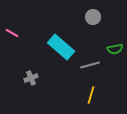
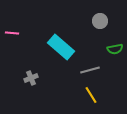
gray circle: moved 7 px right, 4 px down
pink line: rotated 24 degrees counterclockwise
gray line: moved 5 px down
yellow line: rotated 48 degrees counterclockwise
